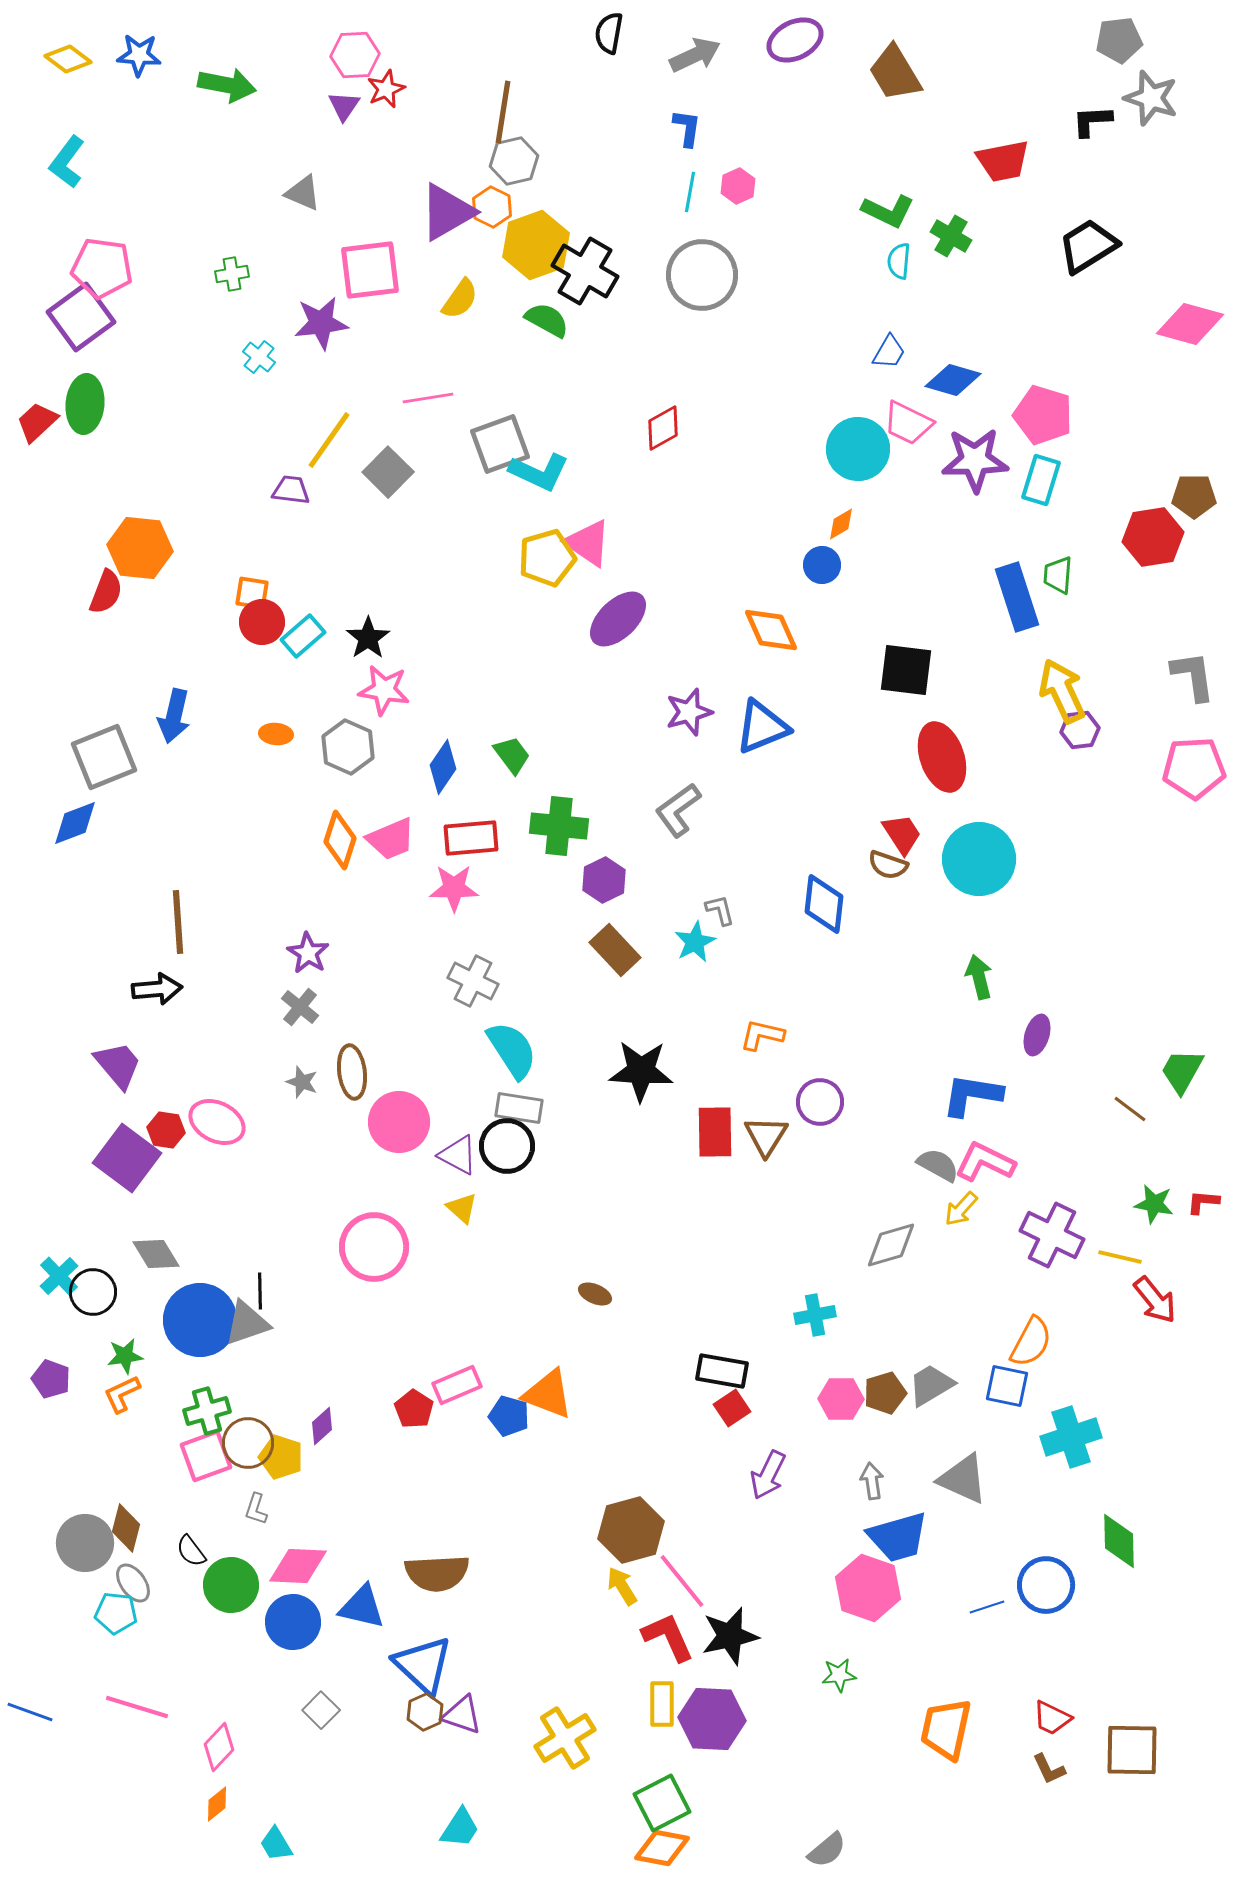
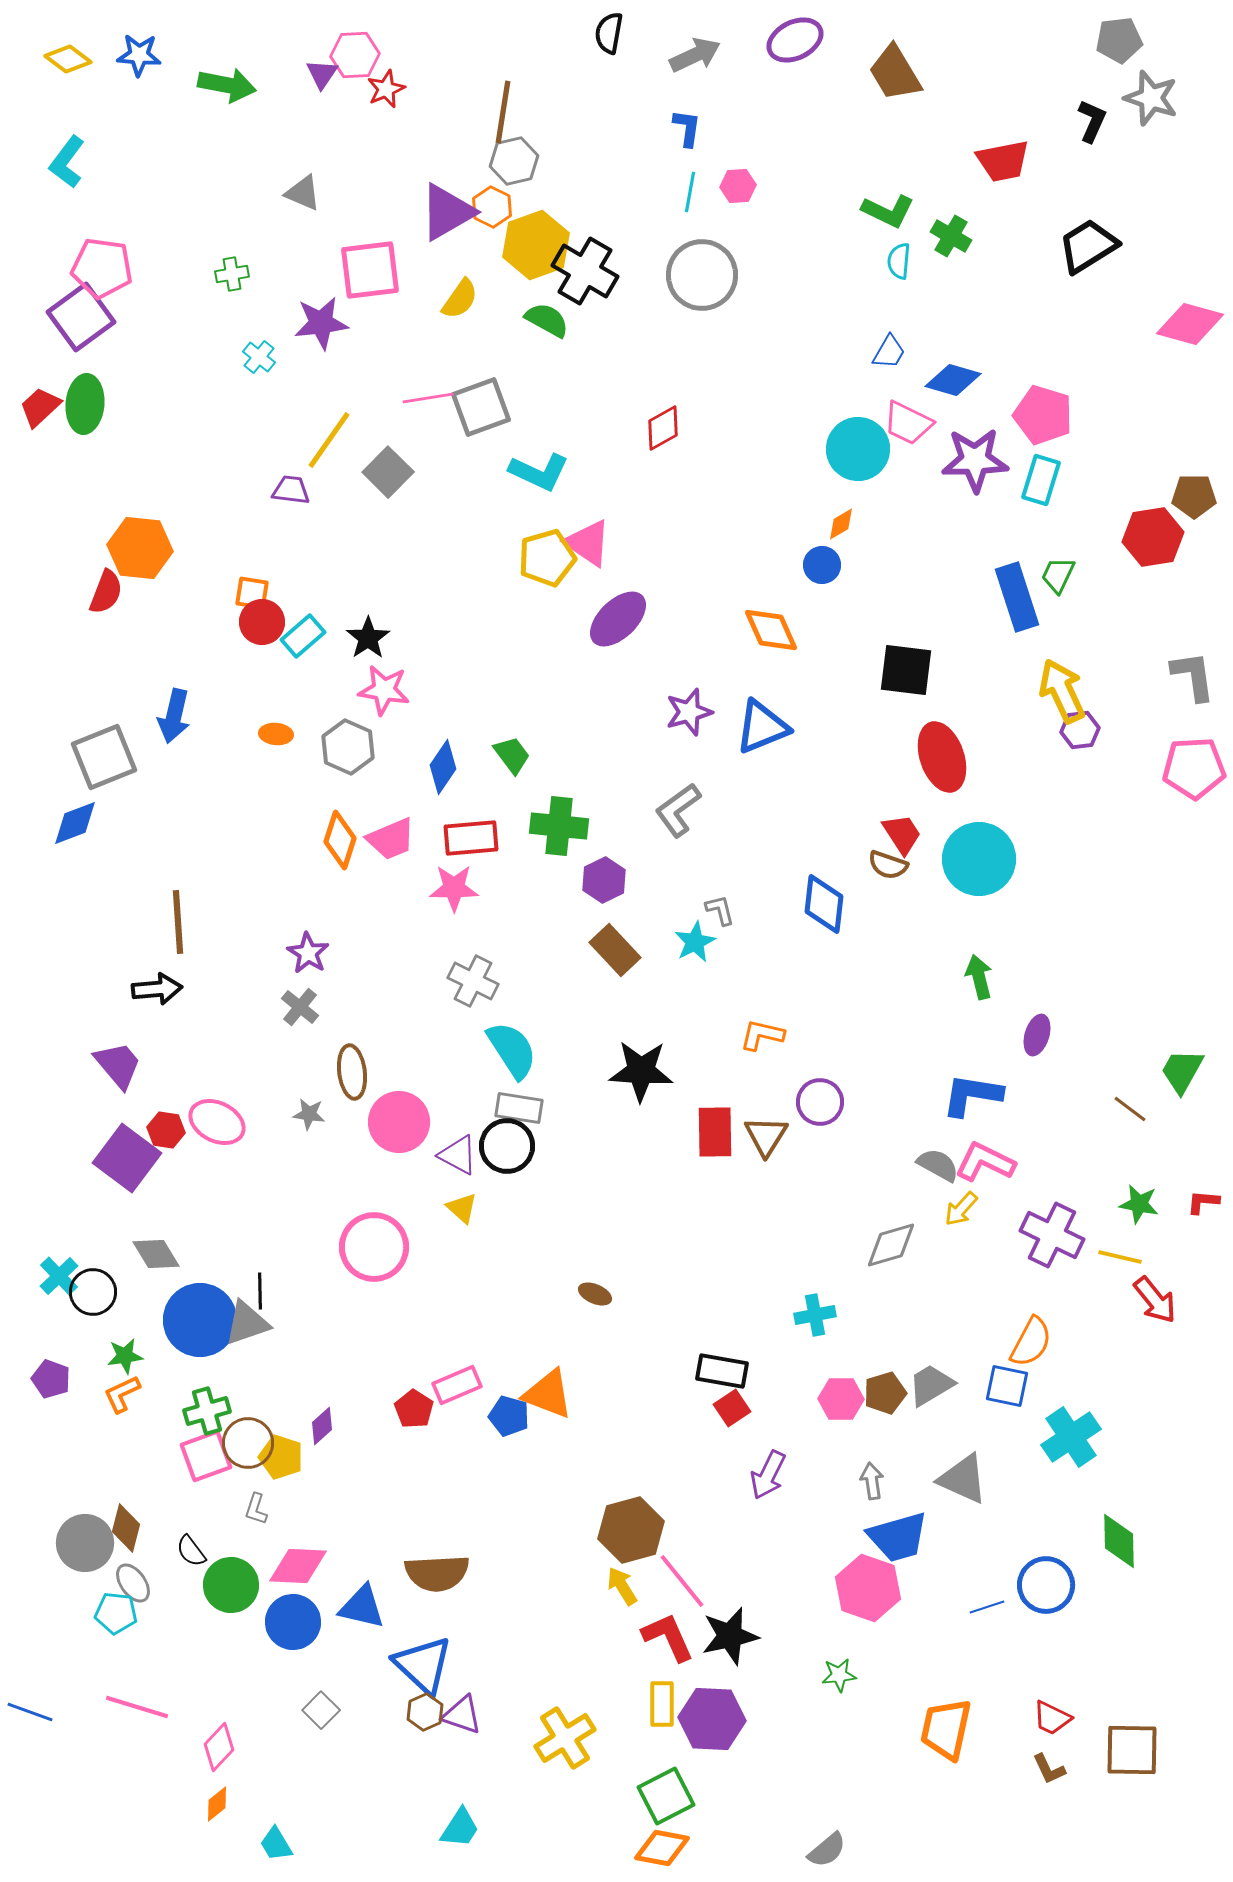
purple triangle at (344, 106): moved 22 px left, 32 px up
black L-shape at (1092, 121): rotated 117 degrees clockwise
pink hexagon at (738, 186): rotated 20 degrees clockwise
red trapezoid at (37, 422): moved 3 px right, 15 px up
gray square at (500, 444): moved 19 px left, 37 px up
green trapezoid at (1058, 575): rotated 21 degrees clockwise
gray star at (302, 1082): moved 7 px right, 32 px down; rotated 12 degrees counterclockwise
green star at (1154, 1204): moved 15 px left
cyan cross at (1071, 1437): rotated 16 degrees counterclockwise
green square at (662, 1803): moved 4 px right, 7 px up
